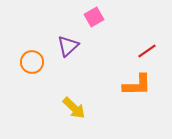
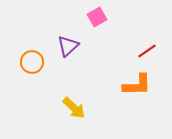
pink square: moved 3 px right
